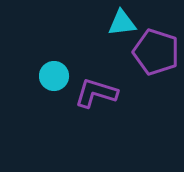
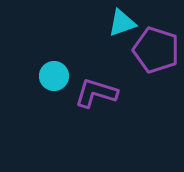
cyan triangle: rotated 12 degrees counterclockwise
purple pentagon: moved 2 px up
